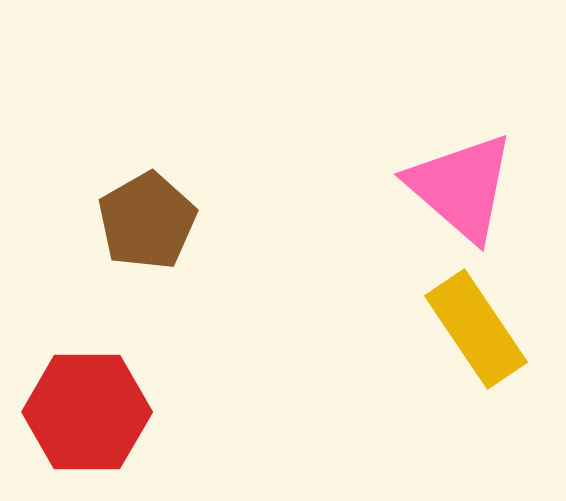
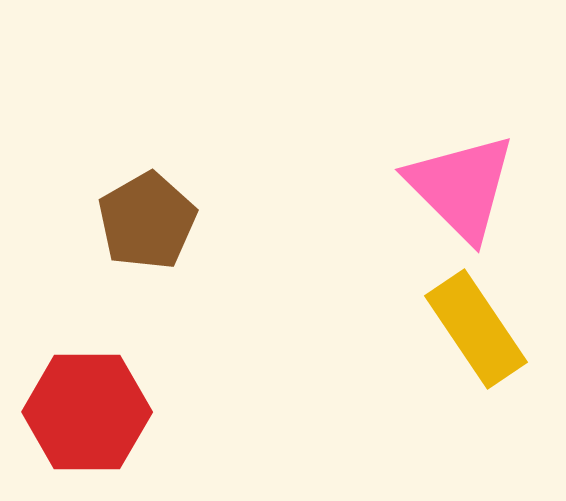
pink triangle: rotated 4 degrees clockwise
